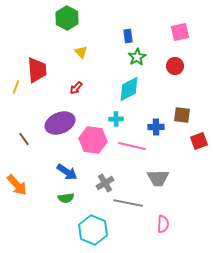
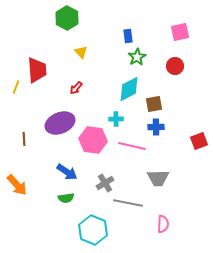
brown square: moved 28 px left, 11 px up; rotated 18 degrees counterclockwise
brown line: rotated 32 degrees clockwise
